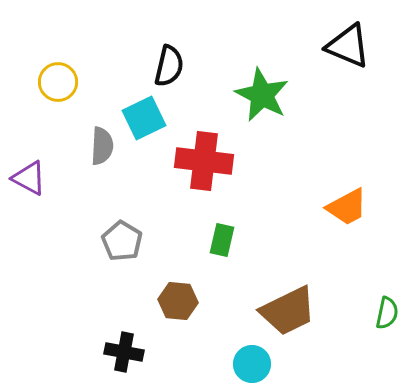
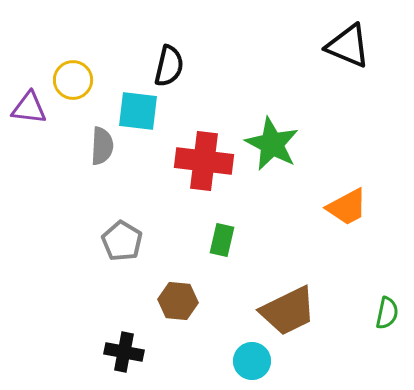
yellow circle: moved 15 px right, 2 px up
green star: moved 10 px right, 49 px down
cyan square: moved 6 px left, 7 px up; rotated 33 degrees clockwise
purple triangle: moved 70 px up; rotated 21 degrees counterclockwise
cyan circle: moved 3 px up
